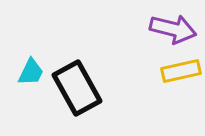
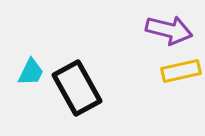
purple arrow: moved 4 px left, 1 px down
